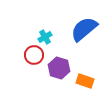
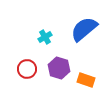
red circle: moved 7 px left, 14 px down
orange rectangle: moved 1 px right, 1 px up
